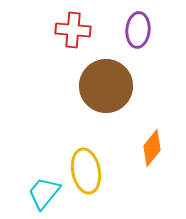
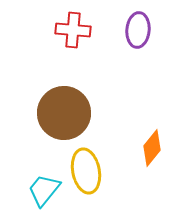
brown circle: moved 42 px left, 27 px down
cyan trapezoid: moved 3 px up
